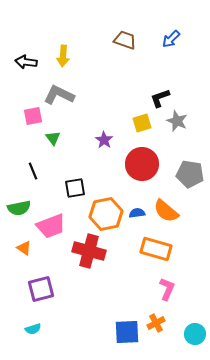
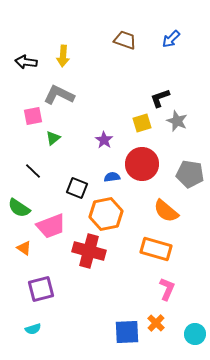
green triangle: rotated 28 degrees clockwise
black line: rotated 24 degrees counterclockwise
black square: moved 2 px right; rotated 30 degrees clockwise
green semicircle: rotated 45 degrees clockwise
blue semicircle: moved 25 px left, 36 px up
orange cross: rotated 18 degrees counterclockwise
